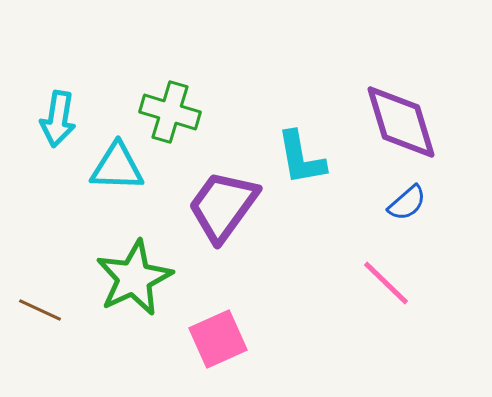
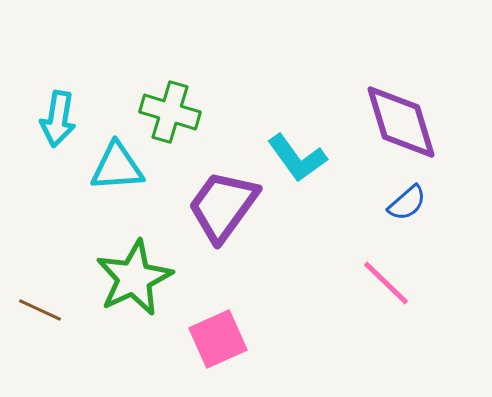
cyan L-shape: moved 4 px left; rotated 26 degrees counterclockwise
cyan triangle: rotated 6 degrees counterclockwise
